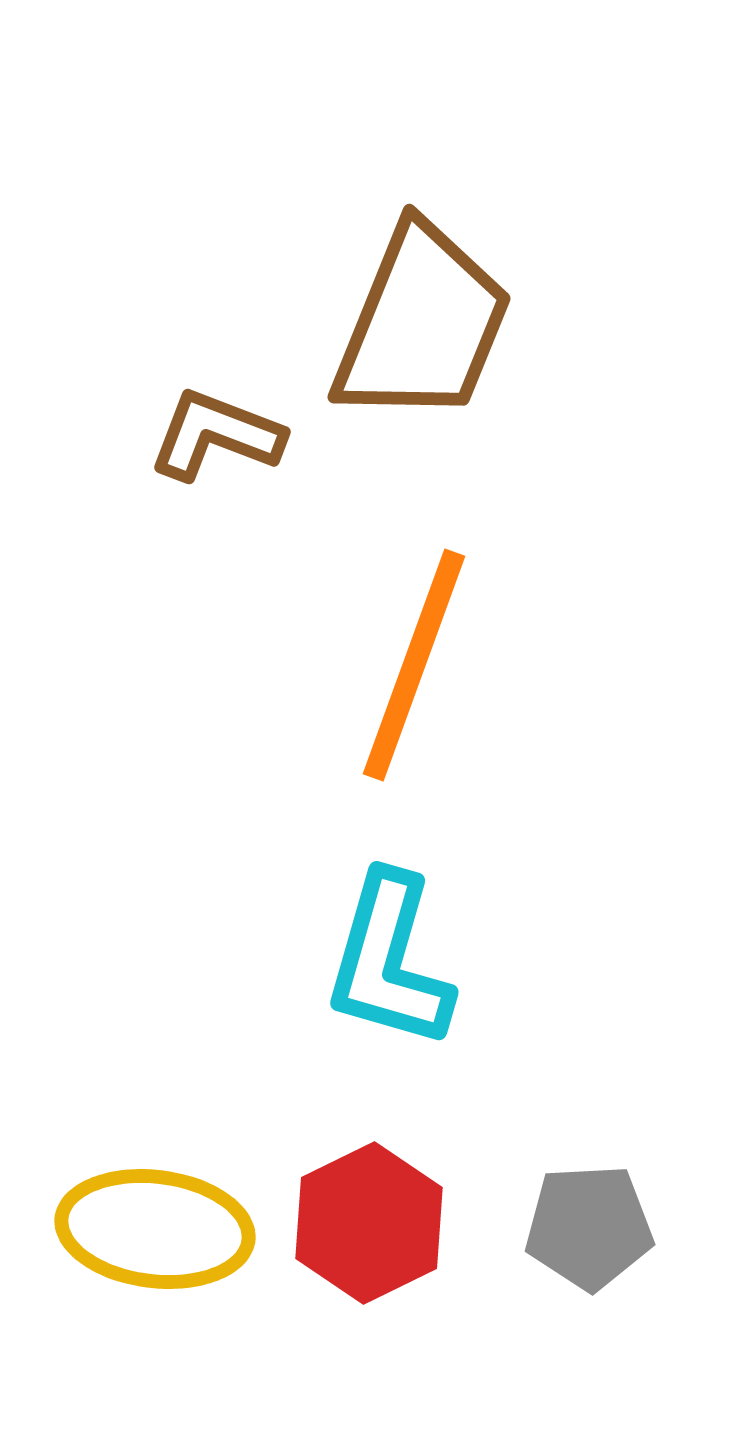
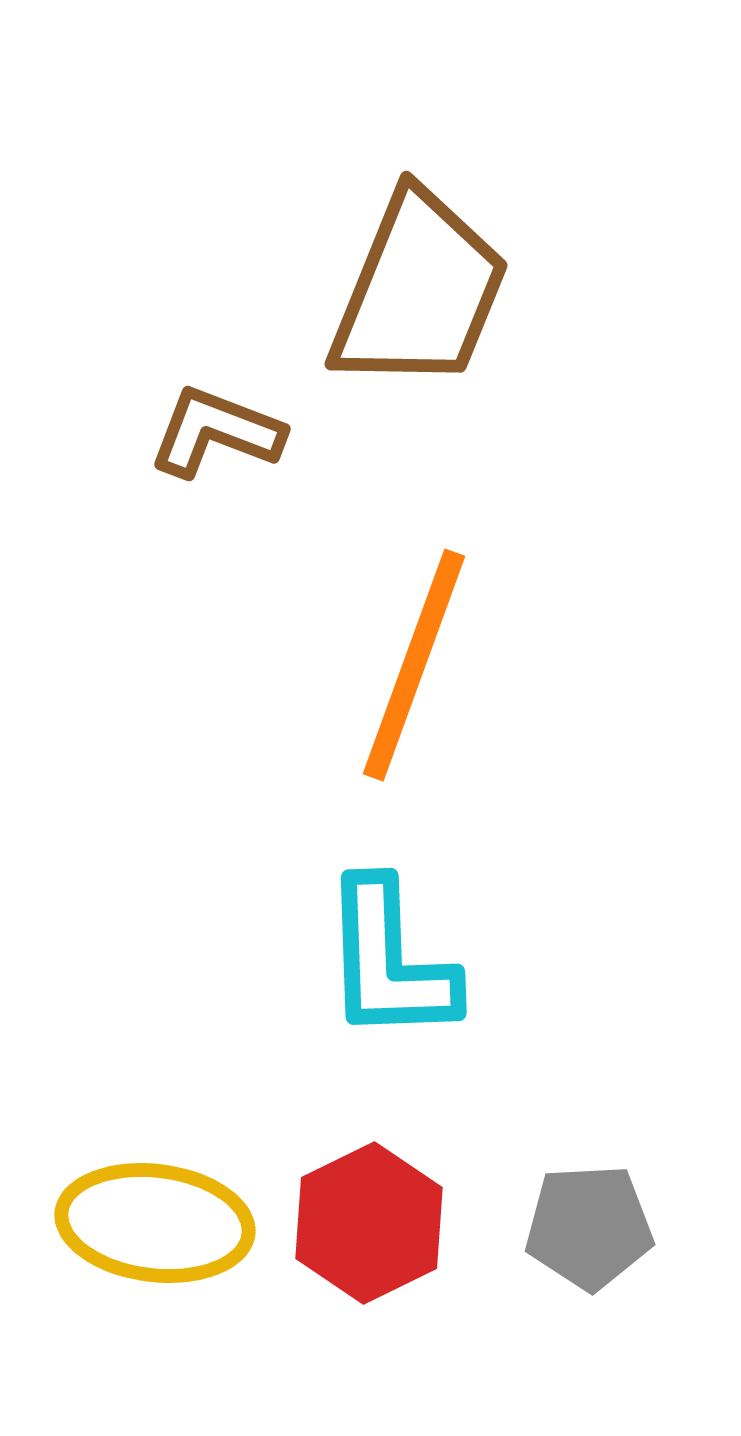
brown trapezoid: moved 3 px left, 33 px up
brown L-shape: moved 3 px up
cyan L-shape: rotated 18 degrees counterclockwise
yellow ellipse: moved 6 px up
